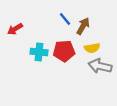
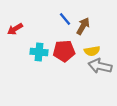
yellow semicircle: moved 3 px down
